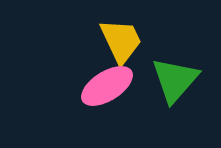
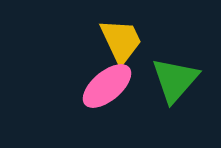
pink ellipse: rotated 8 degrees counterclockwise
